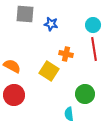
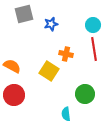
gray square: moved 1 px left; rotated 18 degrees counterclockwise
blue star: rotated 24 degrees counterclockwise
cyan semicircle: moved 3 px left
